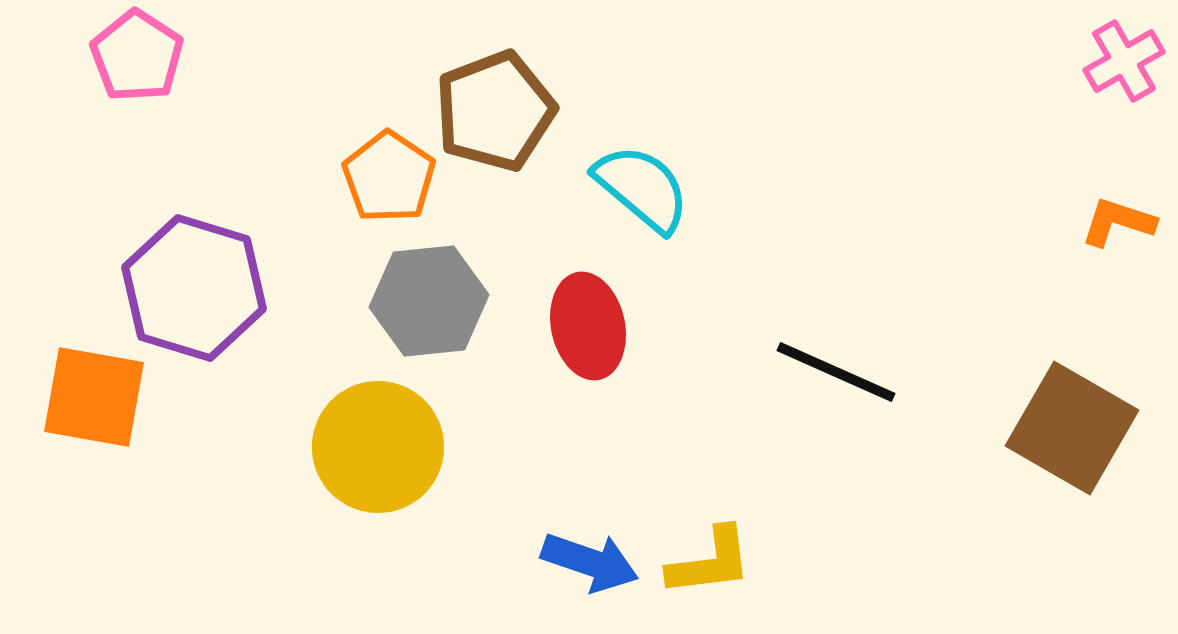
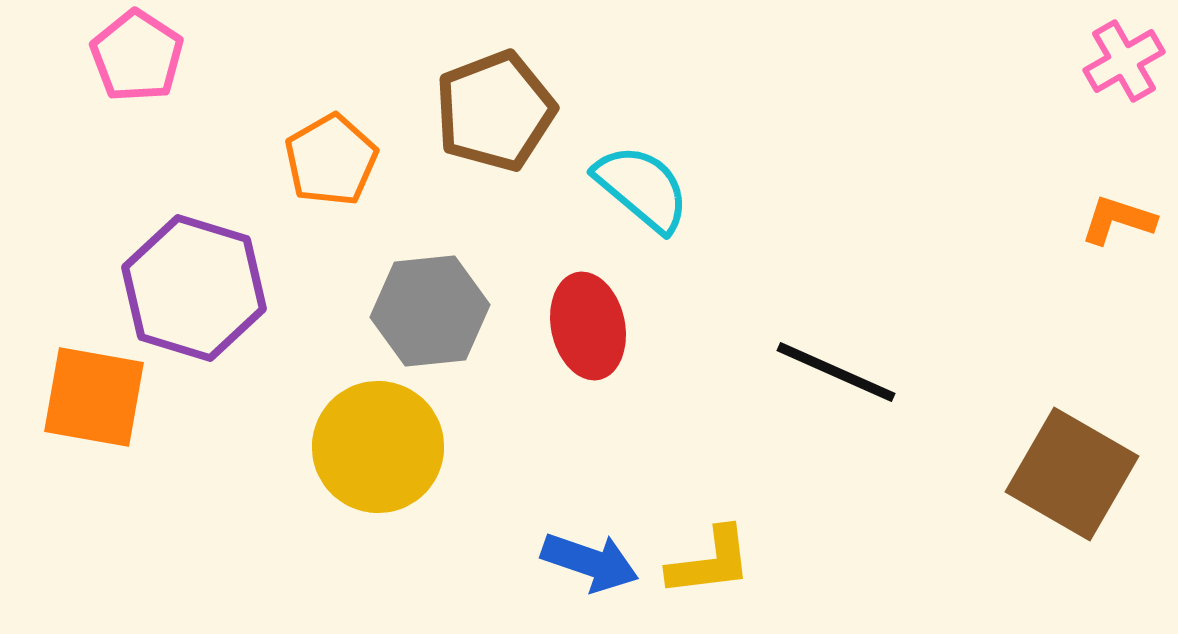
orange pentagon: moved 58 px left, 17 px up; rotated 8 degrees clockwise
orange L-shape: moved 2 px up
gray hexagon: moved 1 px right, 10 px down
brown square: moved 46 px down
